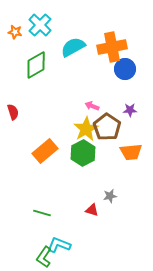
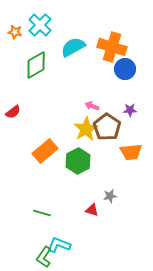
orange cross: rotated 28 degrees clockwise
red semicircle: rotated 70 degrees clockwise
green hexagon: moved 5 px left, 8 px down
